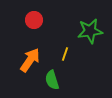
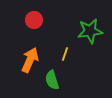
orange arrow: rotated 10 degrees counterclockwise
